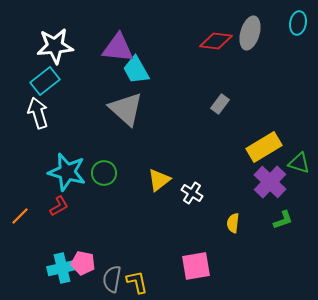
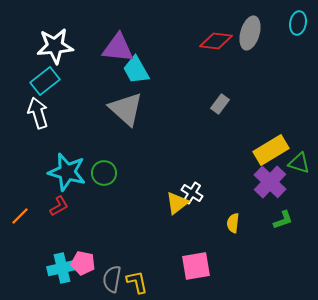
yellow rectangle: moved 7 px right, 3 px down
yellow triangle: moved 18 px right, 23 px down
